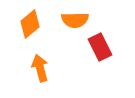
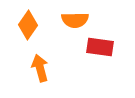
orange diamond: moved 2 px left, 1 px down; rotated 16 degrees counterclockwise
red rectangle: rotated 56 degrees counterclockwise
